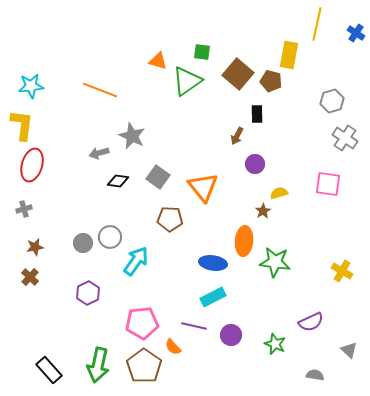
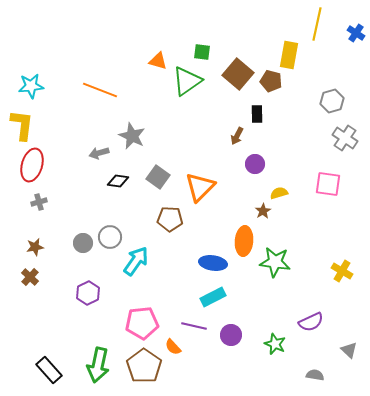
orange triangle at (203, 187): moved 3 px left; rotated 24 degrees clockwise
gray cross at (24, 209): moved 15 px right, 7 px up
